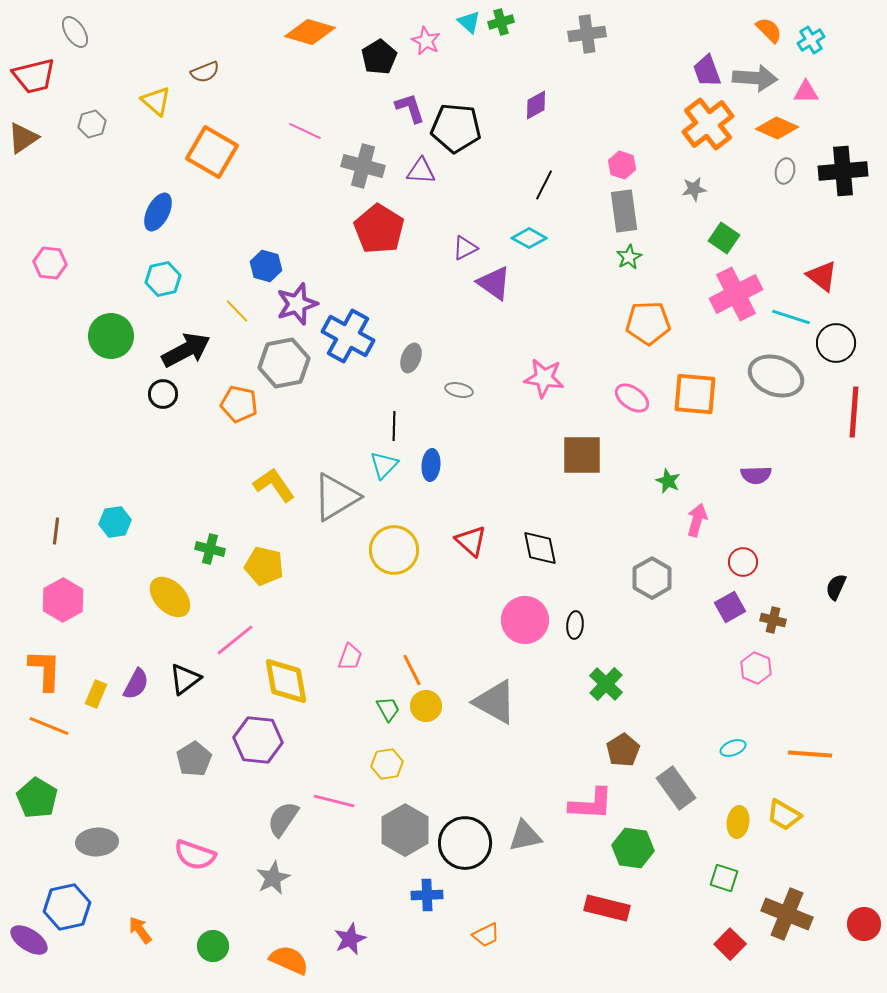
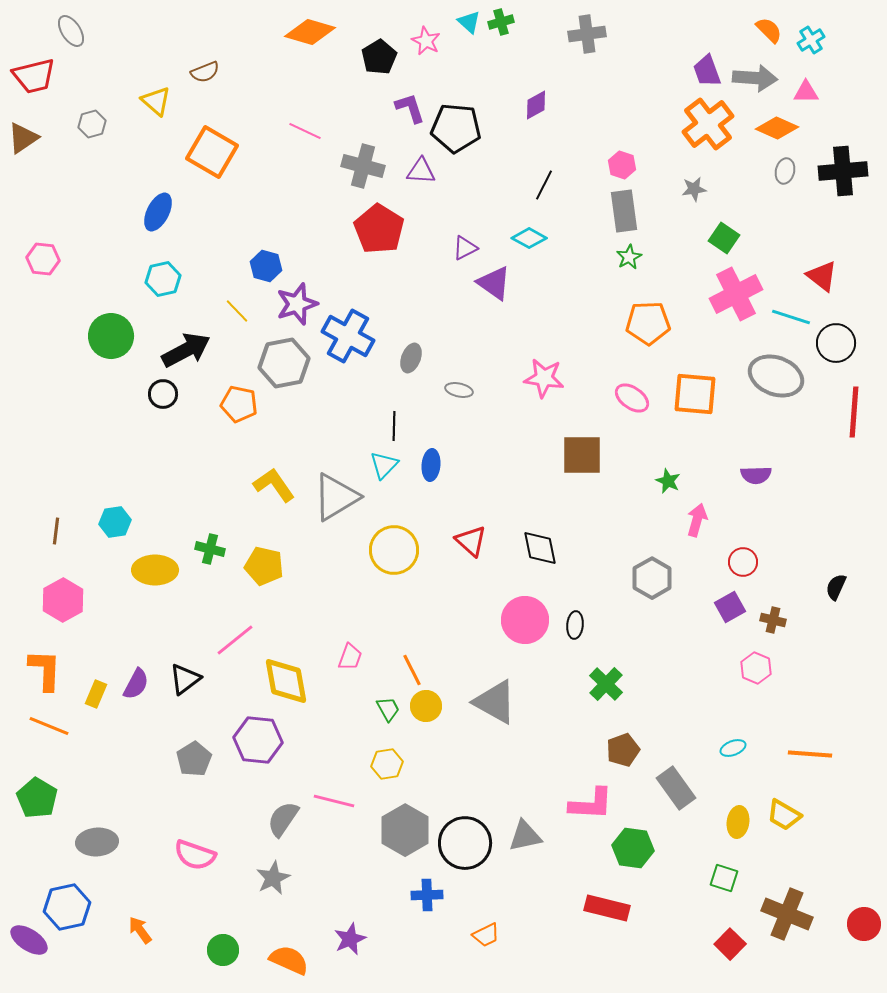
gray ellipse at (75, 32): moved 4 px left, 1 px up
pink hexagon at (50, 263): moved 7 px left, 4 px up
yellow ellipse at (170, 597): moved 15 px left, 27 px up; rotated 45 degrees counterclockwise
brown pentagon at (623, 750): rotated 12 degrees clockwise
green circle at (213, 946): moved 10 px right, 4 px down
